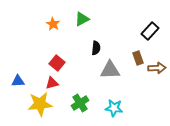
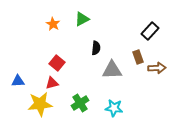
brown rectangle: moved 1 px up
gray triangle: moved 2 px right
